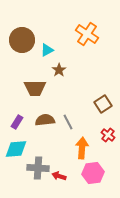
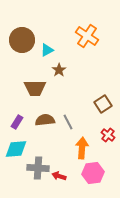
orange cross: moved 2 px down
